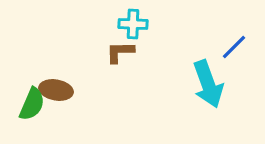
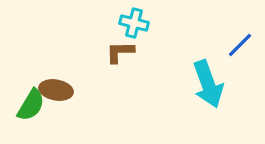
cyan cross: moved 1 px right, 1 px up; rotated 12 degrees clockwise
blue line: moved 6 px right, 2 px up
green semicircle: moved 1 px left, 1 px down; rotated 8 degrees clockwise
